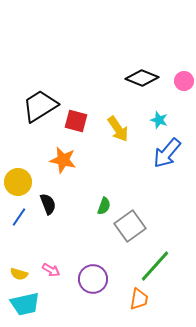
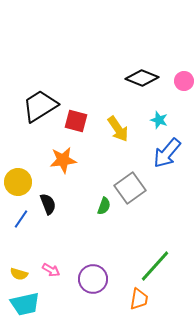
orange star: rotated 20 degrees counterclockwise
blue line: moved 2 px right, 2 px down
gray square: moved 38 px up
